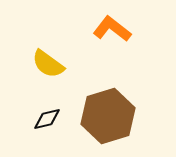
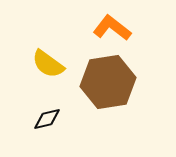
orange L-shape: moved 1 px up
brown hexagon: moved 34 px up; rotated 8 degrees clockwise
